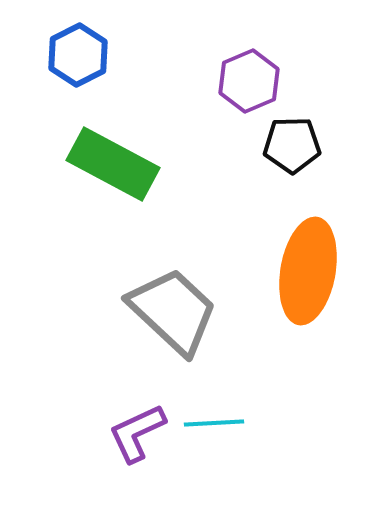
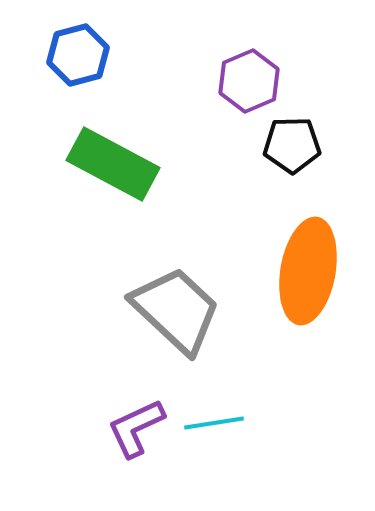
blue hexagon: rotated 12 degrees clockwise
gray trapezoid: moved 3 px right, 1 px up
cyan line: rotated 6 degrees counterclockwise
purple L-shape: moved 1 px left, 5 px up
